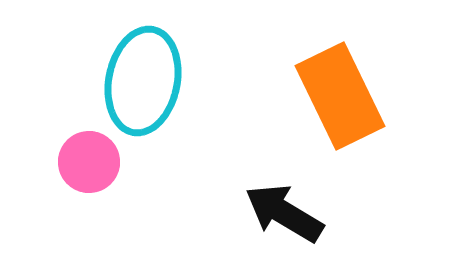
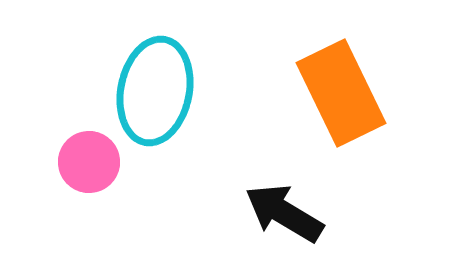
cyan ellipse: moved 12 px right, 10 px down
orange rectangle: moved 1 px right, 3 px up
